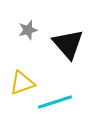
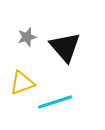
gray star: moved 1 px left, 7 px down
black triangle: moved 3 px left, 3 px down
